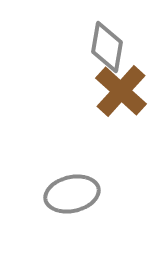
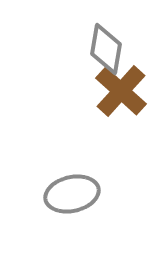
gray diamond: moved 1 px left, 2 px down
